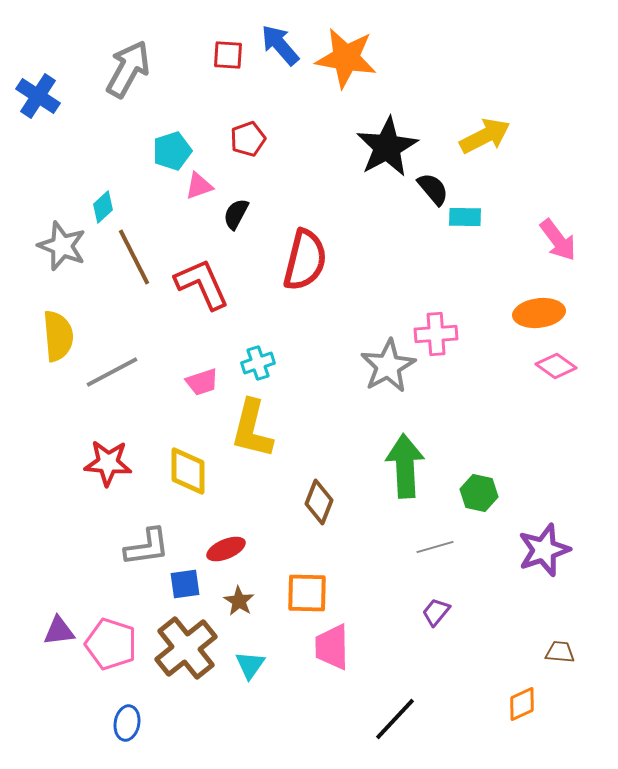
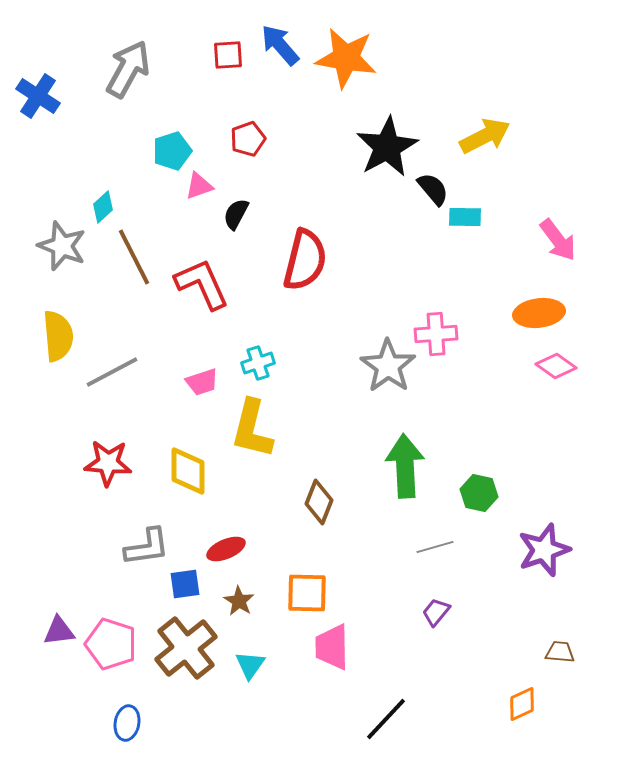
red square at (228, 55): rotated 8 degrees counterclockwise
gray star at (388, 366): rotated 8 degrees counterclockwise
black line at (395, 719): moved 9 px left
